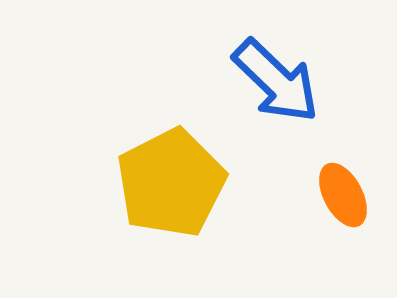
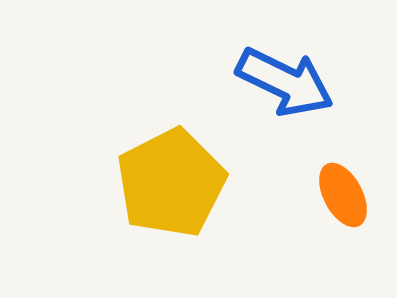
blue arrow: moved 9 px right, 1 px down; rotated 18 degrees counterclockwise
